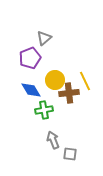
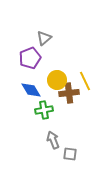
yellow circle: moved 2 px right
